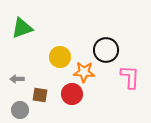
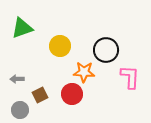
yellow circle: moved 11 px up
brown square: rotated 35 degrees counterclockwise
